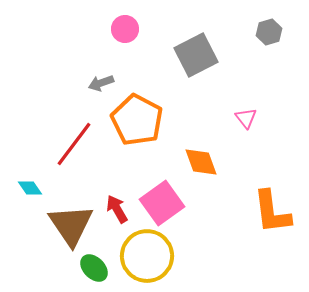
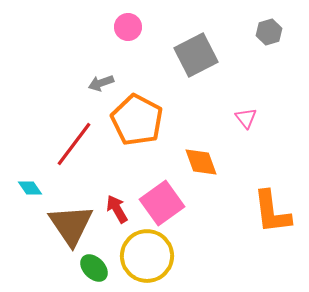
pink circle: moved 3 px right, 2 px up
